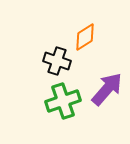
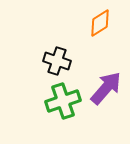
orange diamond: moved 15 px right, 14 px up
purple arrow: moved 1 px left, 1 px up
